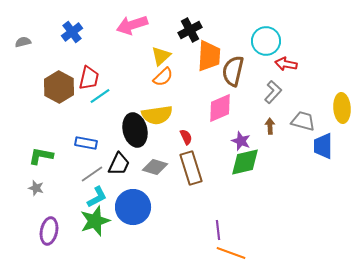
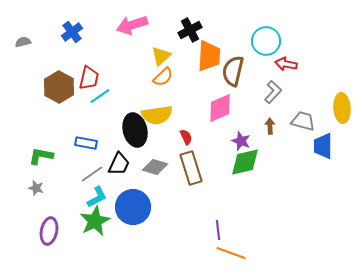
green star: rotated 8 degrees counterclockwise
